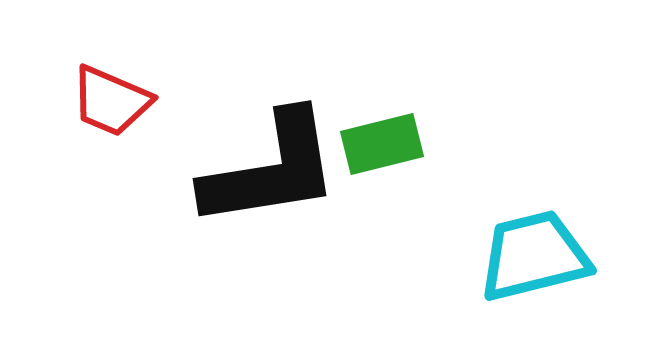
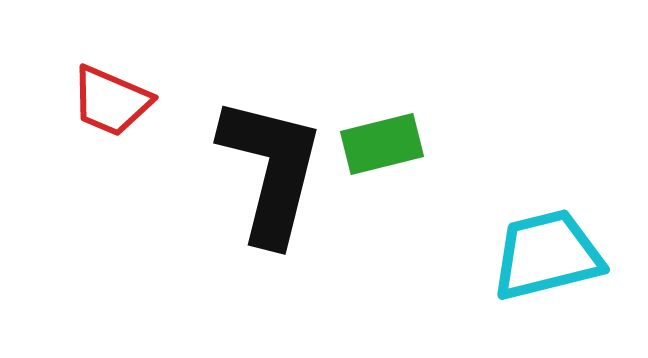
black L-shape: rotated 67 degrees counterclockwise
cyan trapezoid: moved 13 px right, 1 px up
